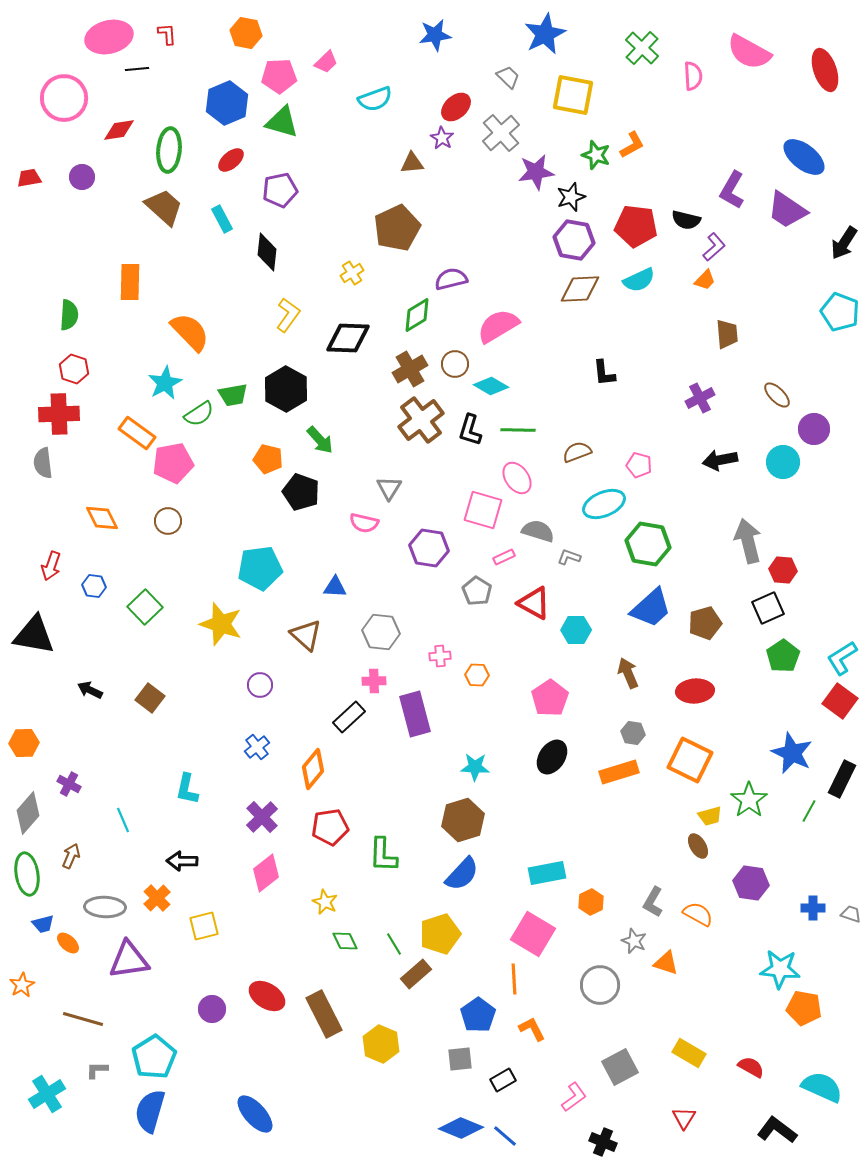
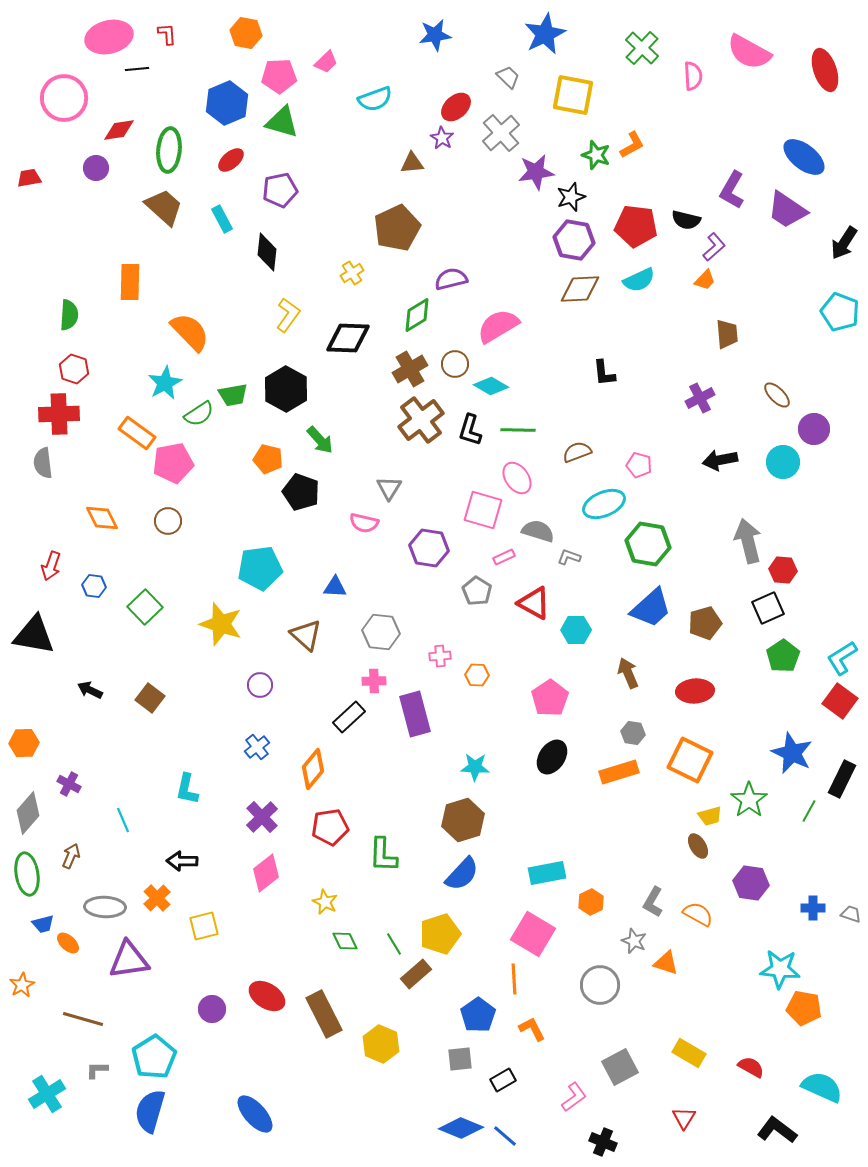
purple circle at (82, 177): moved 14 px right, 9 px up
